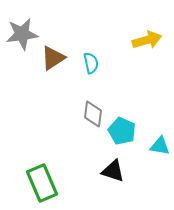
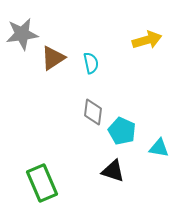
gray diamond: moved 2 px up
cyan triangle: moved 1 px left, 2 px down
